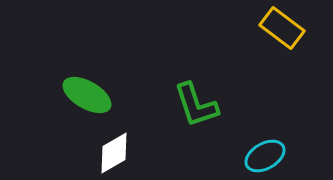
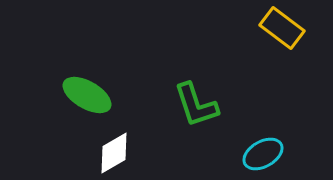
cyan ellipse: moved 2 px left, 2 px up
